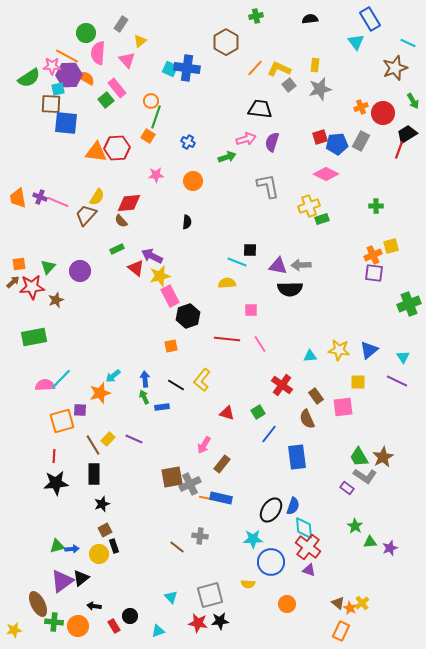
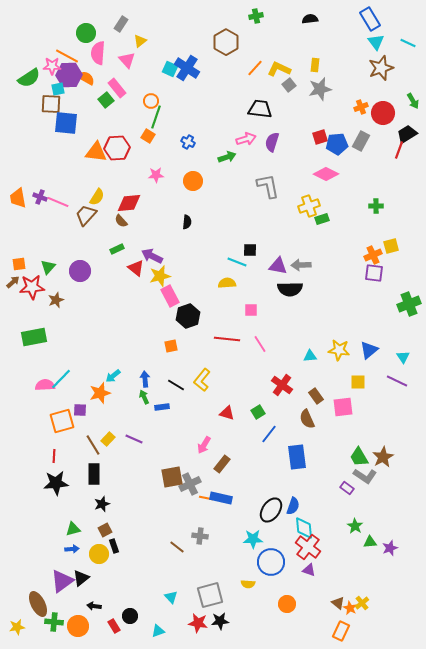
cyan triangle at (356, 42): moved 20 px right
blue cross at (187, 68): rotated 25 degrees clockwise
brown star at (395, 68): moved 14 px left
green triangle at (57, 546): moved 16 px right, 17 px up
yellow star at (14, 630): moved 3 px right, 3 px up
